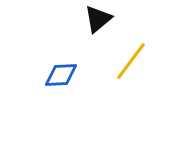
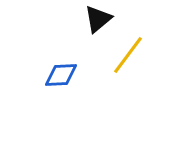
yellow line: moved 3 px left, 6 px up
